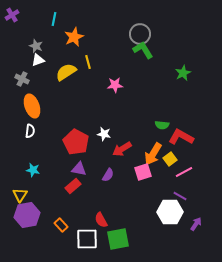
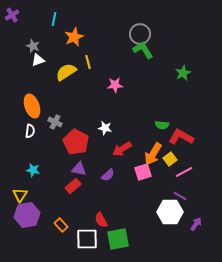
gray star: moved 3 px left
gray cross: moved 33 px right, 43 px down
white star: moved 1 px right, 6 px up
purple semicircle: rotated 16 degrees clockwise
